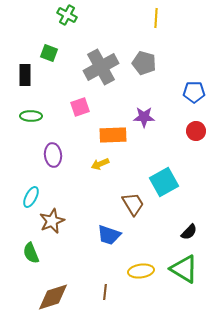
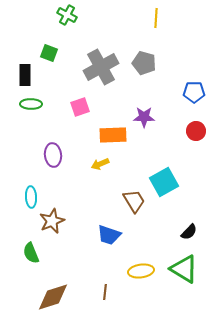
green ellipse: moved 12 px up
cyan ellipse: rotated 30 degrees counterclockwise
brown trapezoid: moved 1 px right, 3 px up
